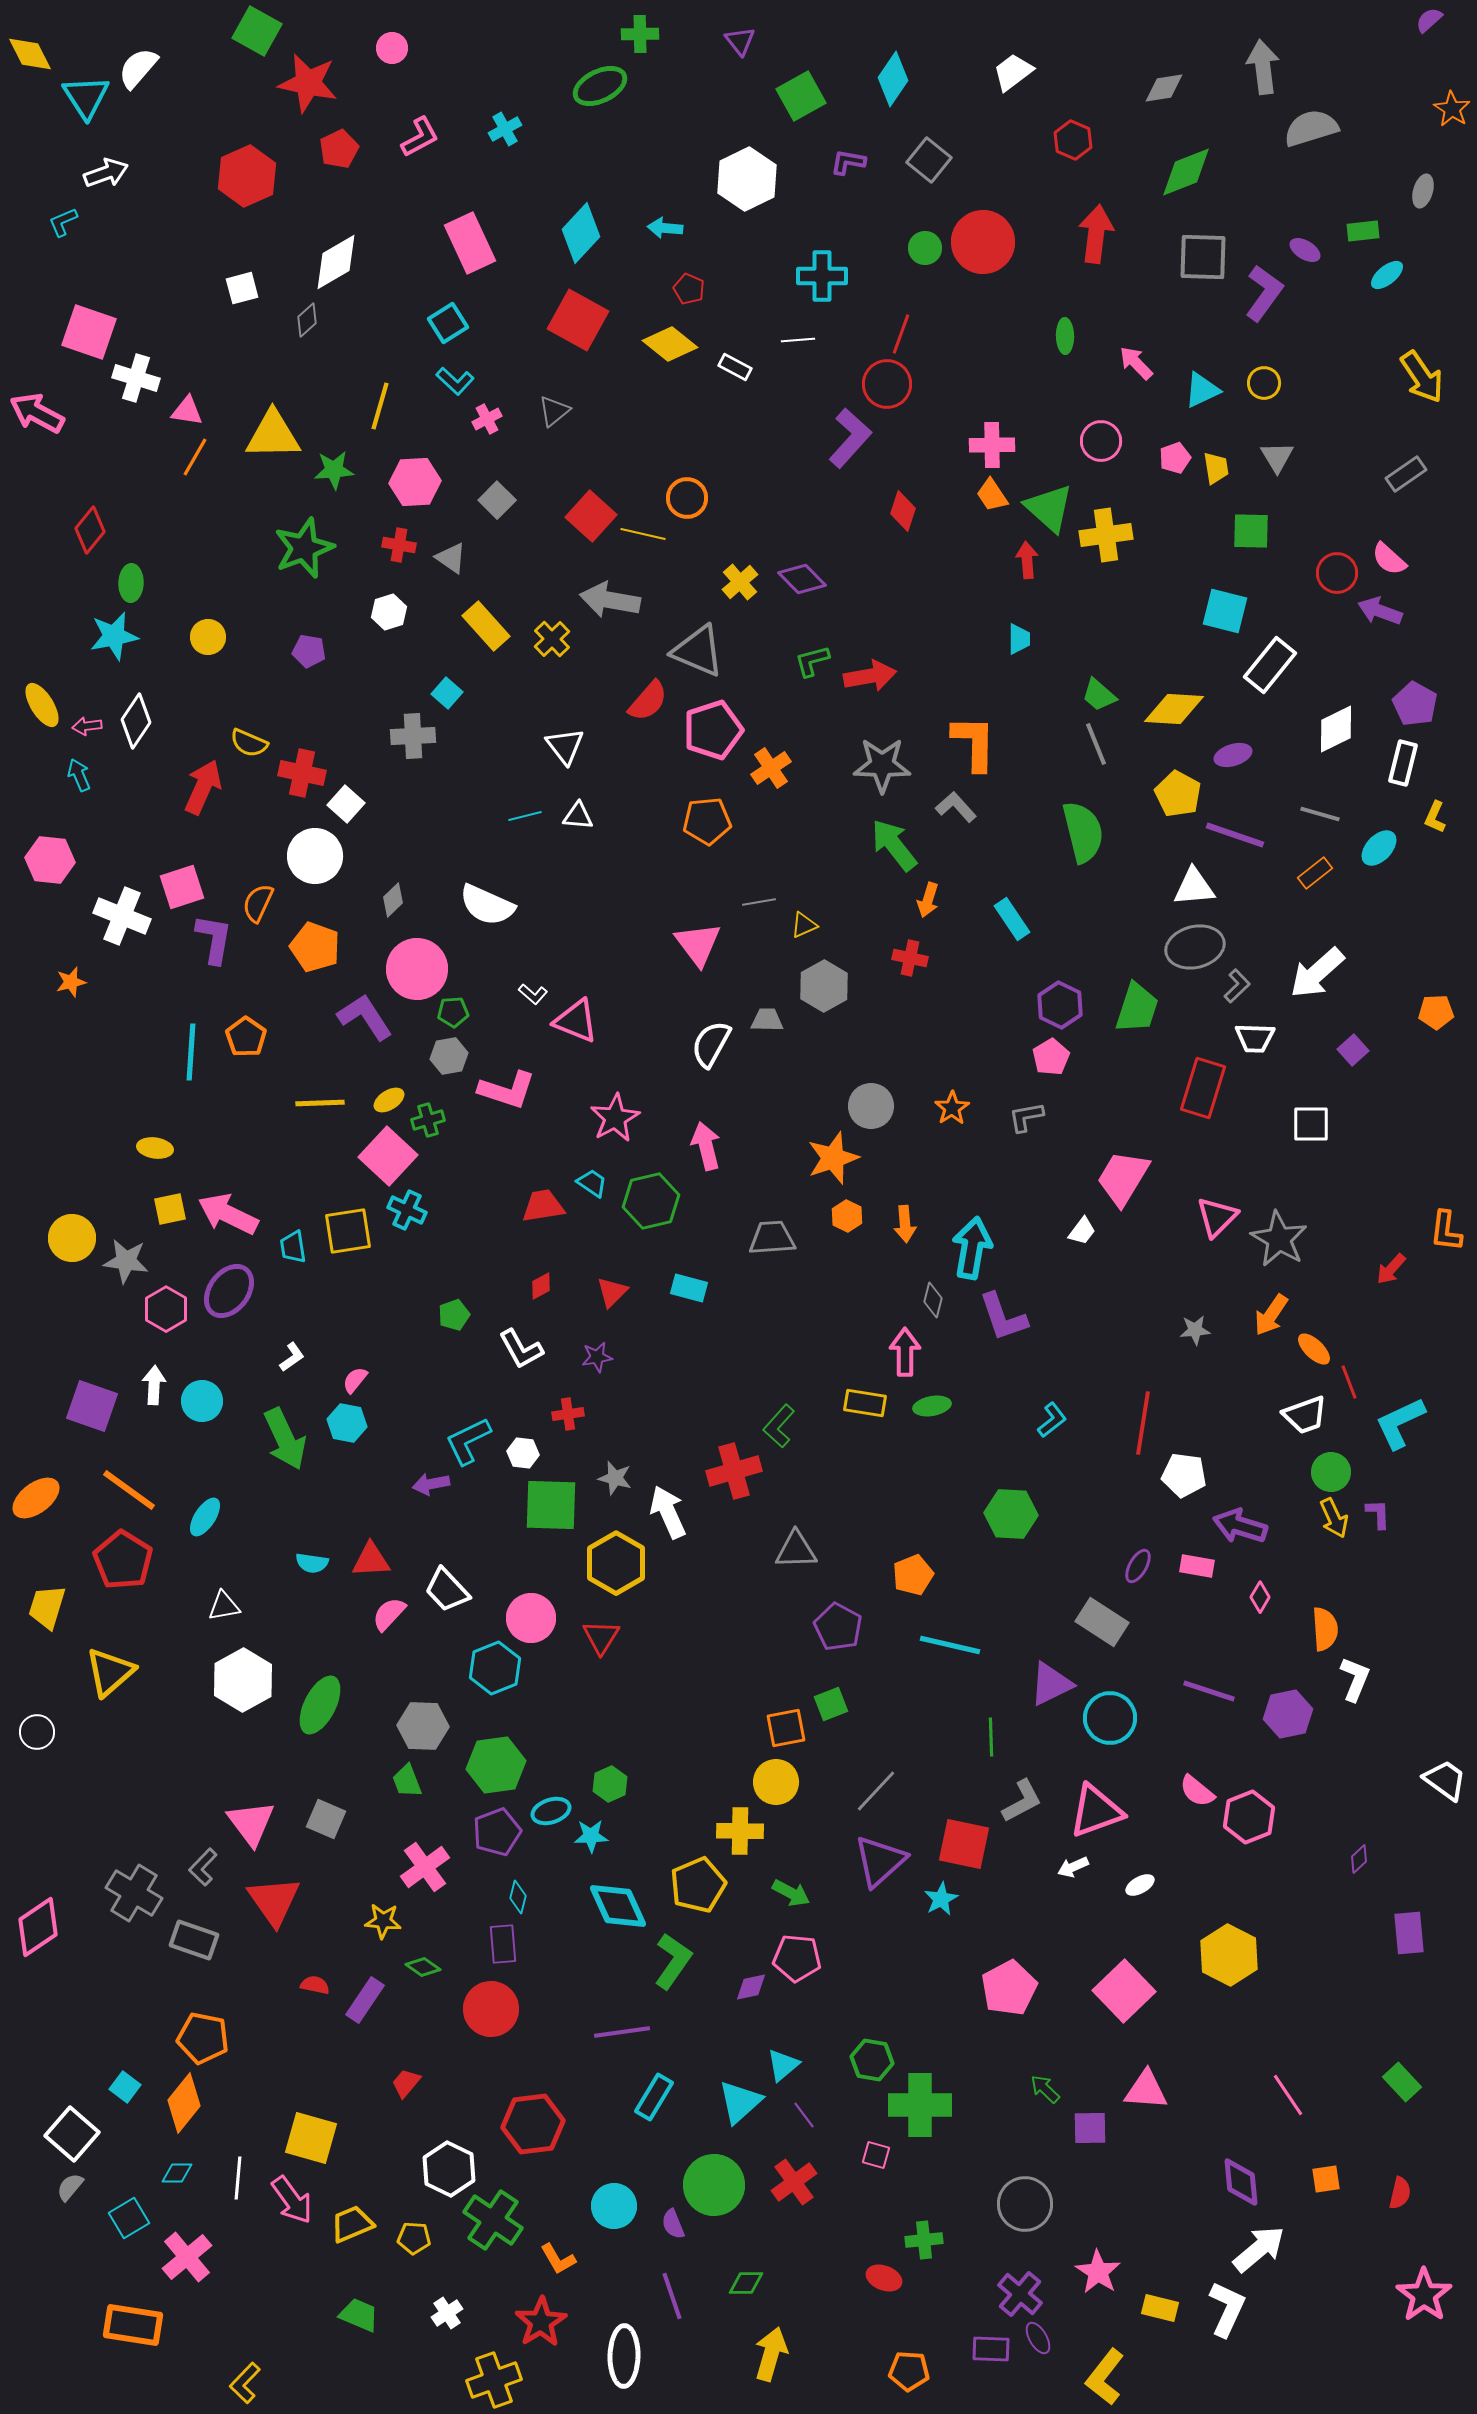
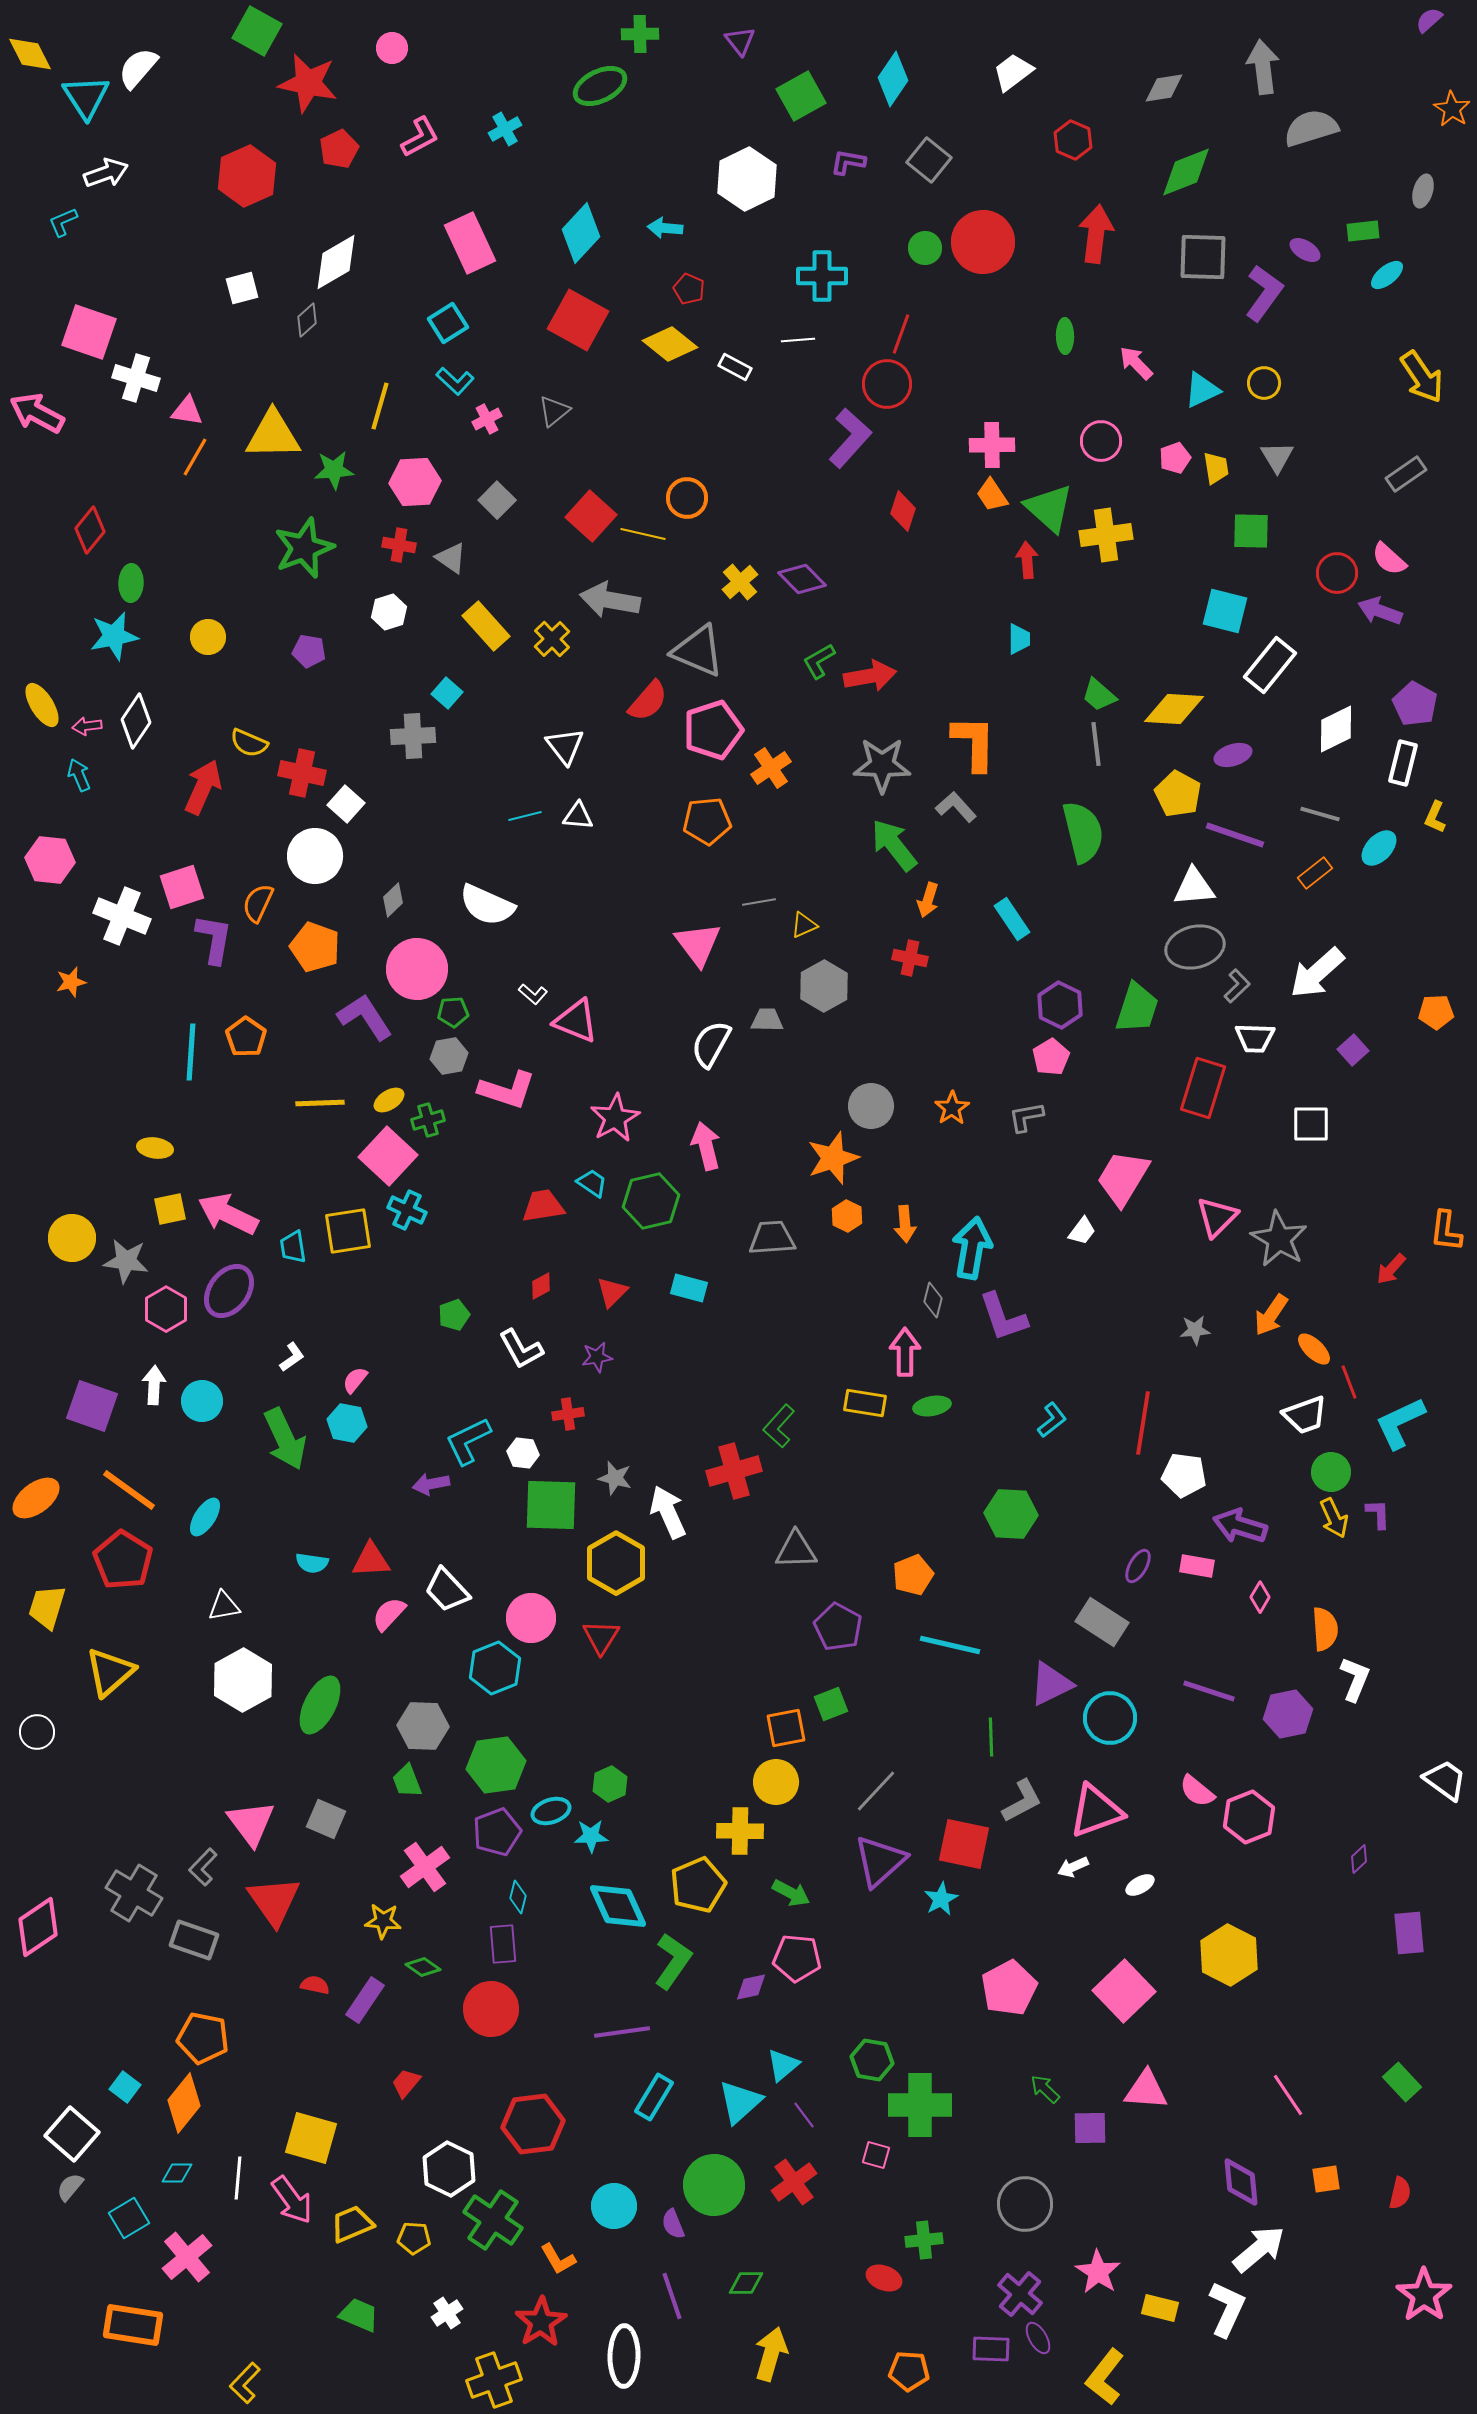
green L-shape at (812, 661): moved 7 px right; rotated 15 degrees counterclockwise
gray line at (1096, 744): rotated 15 degrees clockwise
